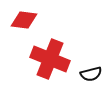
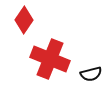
red diamond: rotated 64 degrees counterclockwise
